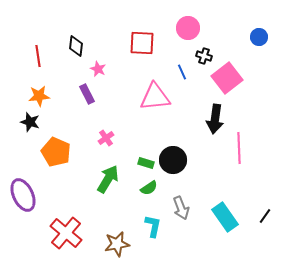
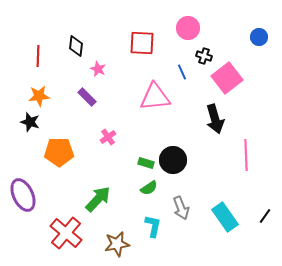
red line: rotated 10 degrees clockwise
purple rectangle: moved 3 px down; rotated 18 degrees counterclockwise
black arrow: rotated 24 degrees counterclockwise
pink cross: moved 2 px right, 1 px up
pink line: moved 7 px right, 7 px down
orange pentagon: moved 3 px right; rotated 24 degrees counterclockwise
green arrow: moved 10 px left, 20 px down; rotated 12 degrees clockwise
